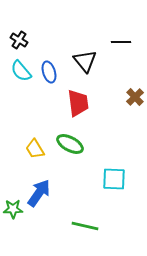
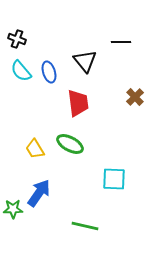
black cross: moved 2 px left, 1 px up; rotated 12 degrees counterclockwise
